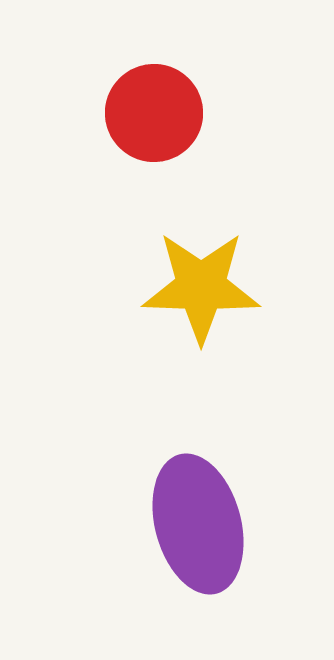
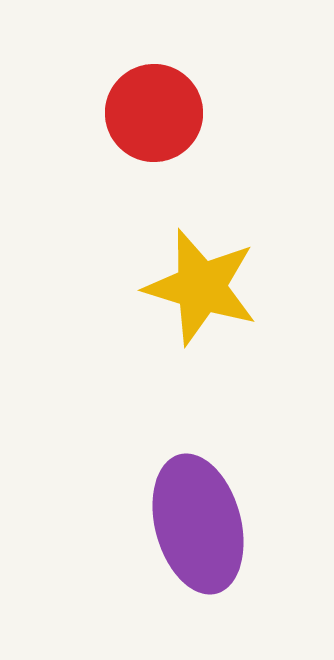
yellow star: rotated 15 degrees clockwise
